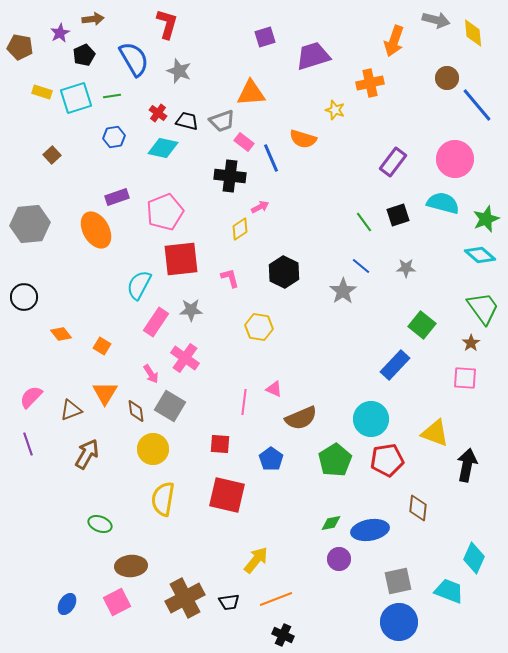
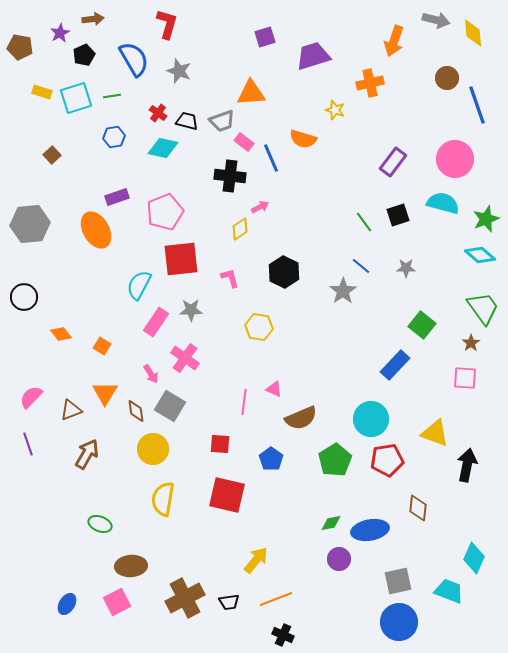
blue line at (477, 105): rotated 21 degrees clockwise
